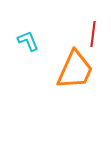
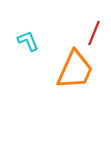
red line: moved 1 px right, 1 px up; rotated 15 degrees clockwise
